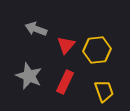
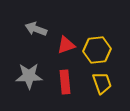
red triangle: rotated 30 degrees clockwise
gray star: rotated 24 degrees counterclockwise
red rectangle: rotated 30 degrees counterclockwise
yellow trapezoid: moved 2 px left, 8 px up
